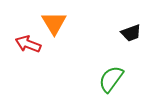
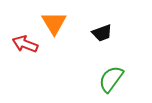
black trapezoid: moved 29 px left
red arrow: moved 3 px left
